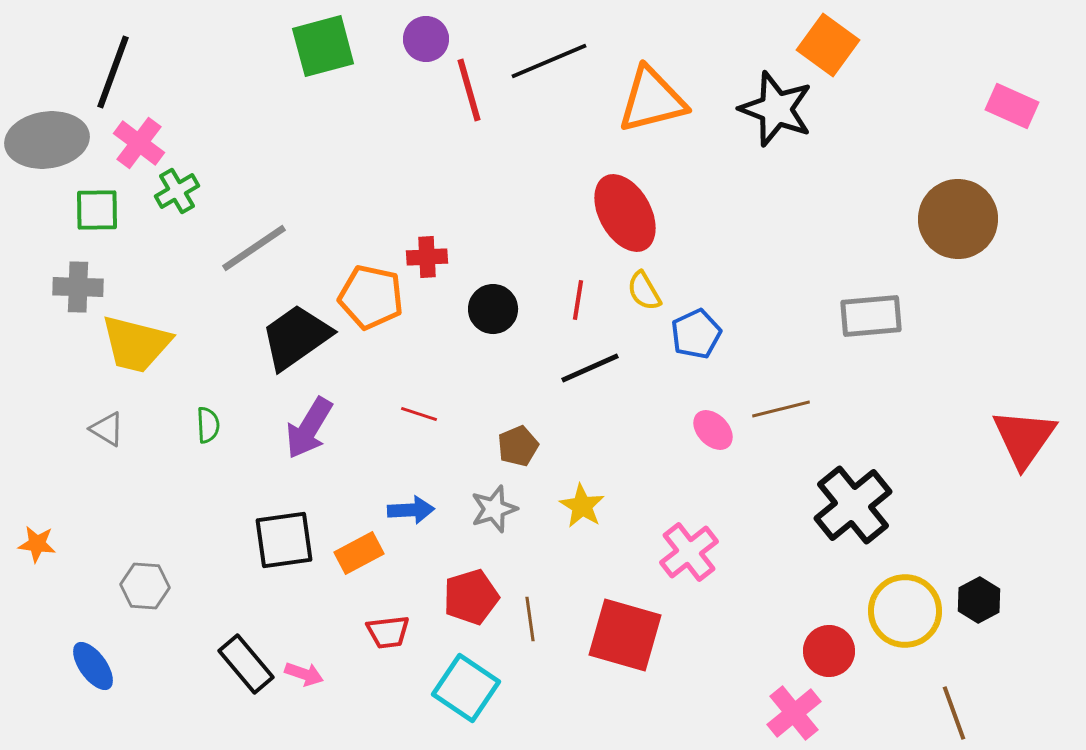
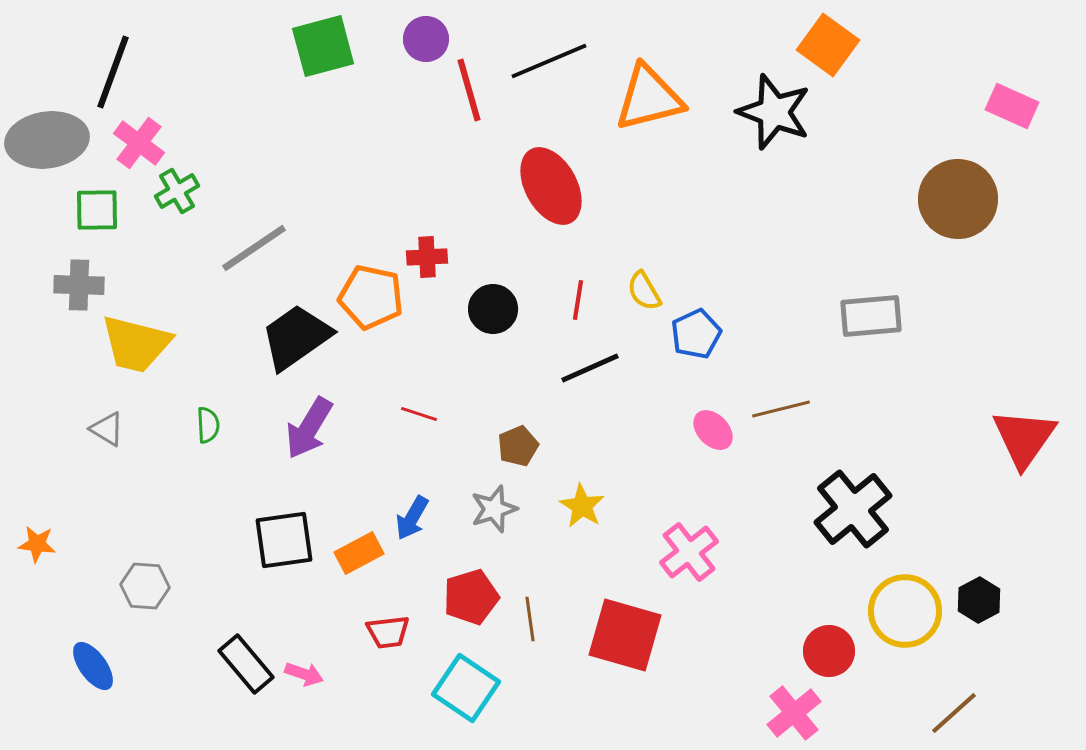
orange triangle at (652, 100): moved 3 px left, 2 px up
black star at (776, 109): moved 2 px left, 3 px down
red ellipse at (625, 213): moved 74 px left, 27 px up
brown circle at (958, 219): moved 20 px up
gray cross at (78, 287): moved 1 px right, 2 px up
black cross at (853, 505): moved 4 px down
blue arrow at (411, 510): moved 1 px right, 8 px down; rotated 123 degrees clockwise
brown line at (954, 713): rotated 68 degrees clockwise
